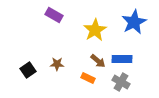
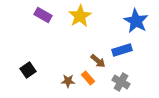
purple rectangle: moved 11 px left
blue star: moved 2 px right, 1 px up; rotated 15 degrees counterclockwise
yellow star: moved 15 px left, 14 px up
blue rectangle: moved 9 px up; rotated 18 degrees counterclockwise
brown star: moved 11 px right, 17 px down
orange rectangle: rotated 24 degrees clockwise
